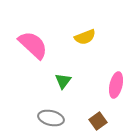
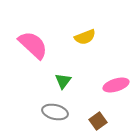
pink ellipse: rotated 60 degrees clockwise
gray ellipse: moved 4 px right, 6 px up
